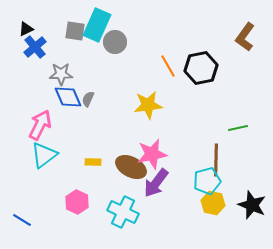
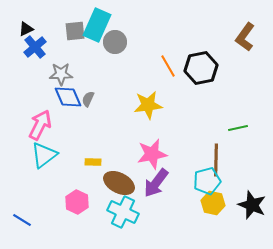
gray square: rotated 15 degrees counterclockwise
brown ellipse: moved 12 px left, 16 px down
